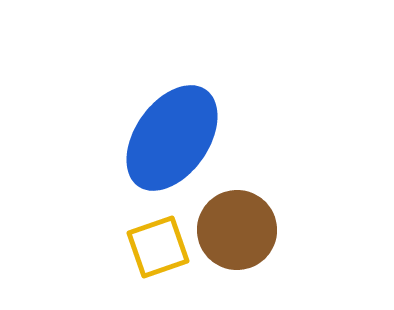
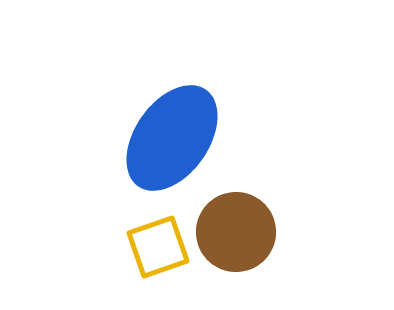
brown circle: moved 1 px left, 2 px down
